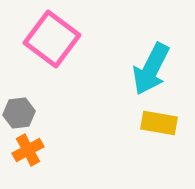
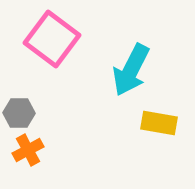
cyan arrow: moved 20 px left, 1 px down
gray hexagon: rotated 8 degrees clockwise
